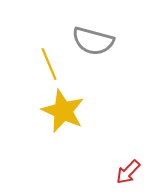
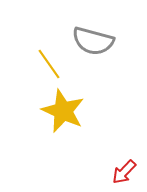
yellow line: rotated 12 degrees counterclockwise
red arrow: moved 4 px left
